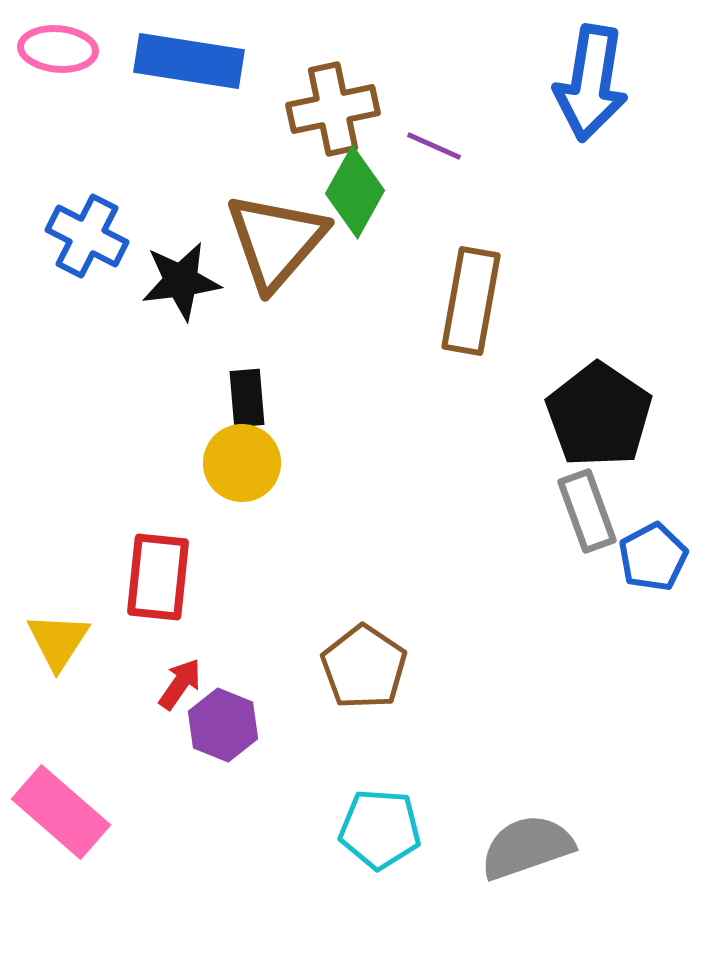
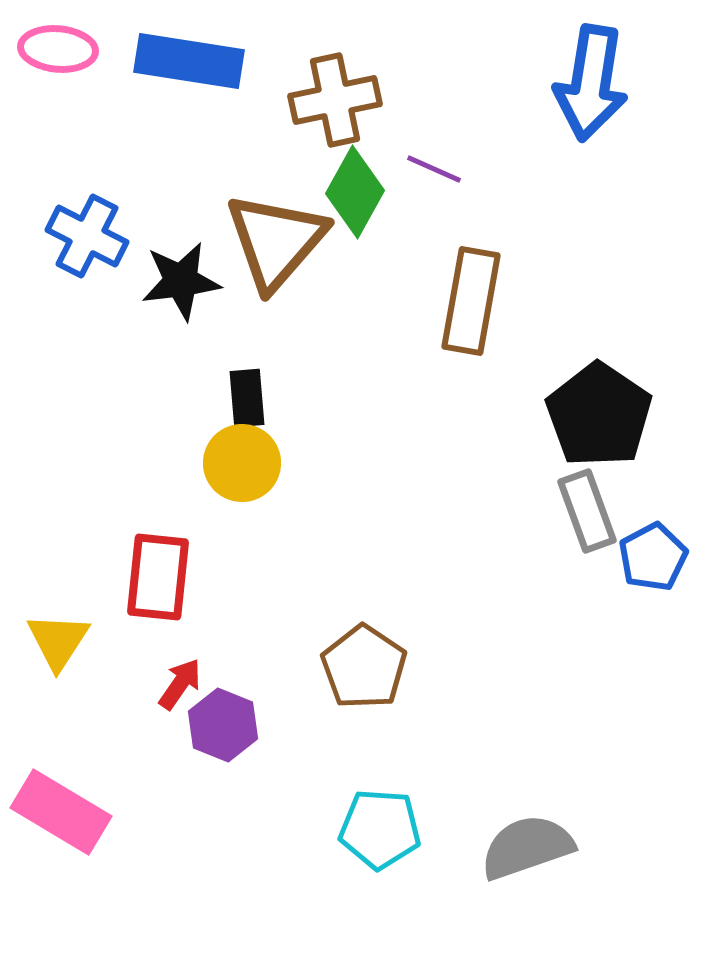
brown cross: moved 2 px right, 9 px up
purple line: moved 23 px down
pink rectangle: rotated 10 degrees counterclockwise
